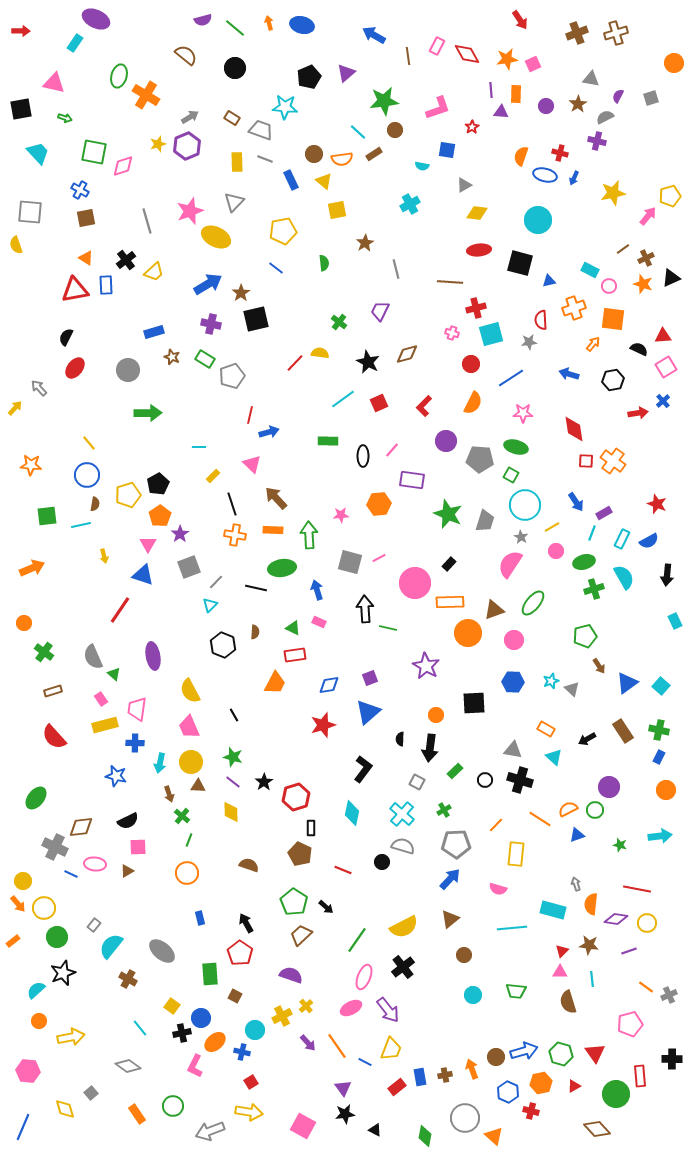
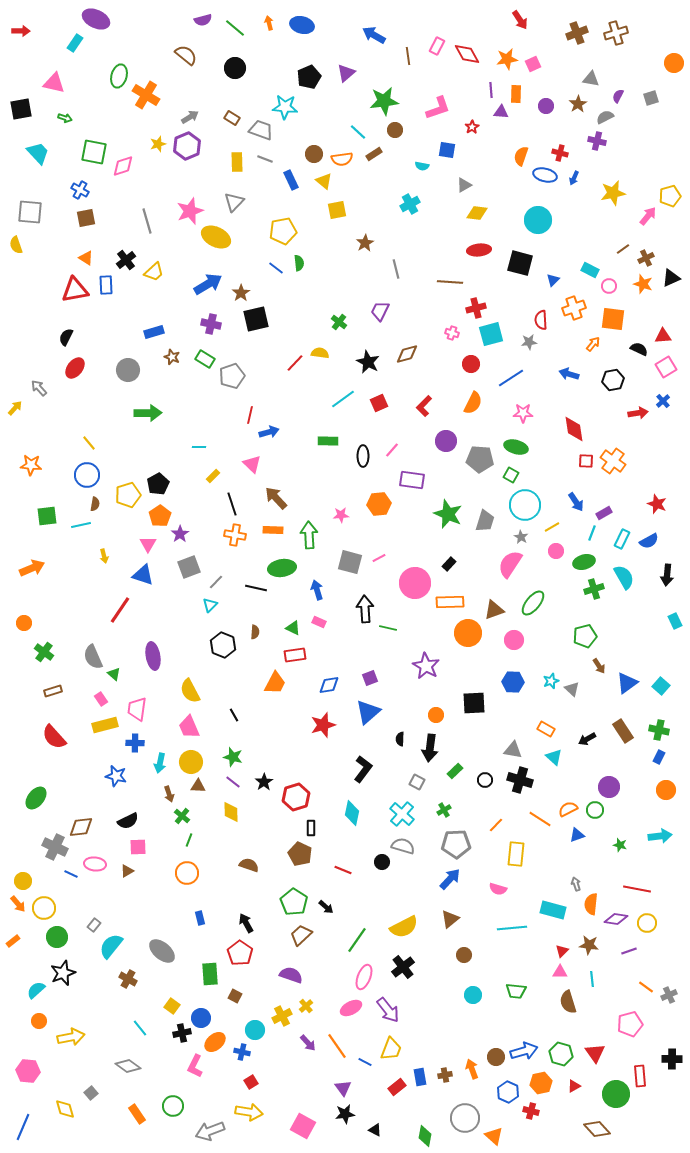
green semicircle at (324, 263): moved 25 px left
blue triangle at (549, 281): moved 4 px right, 1 px up; rotated 32 degrees counterclockwise
